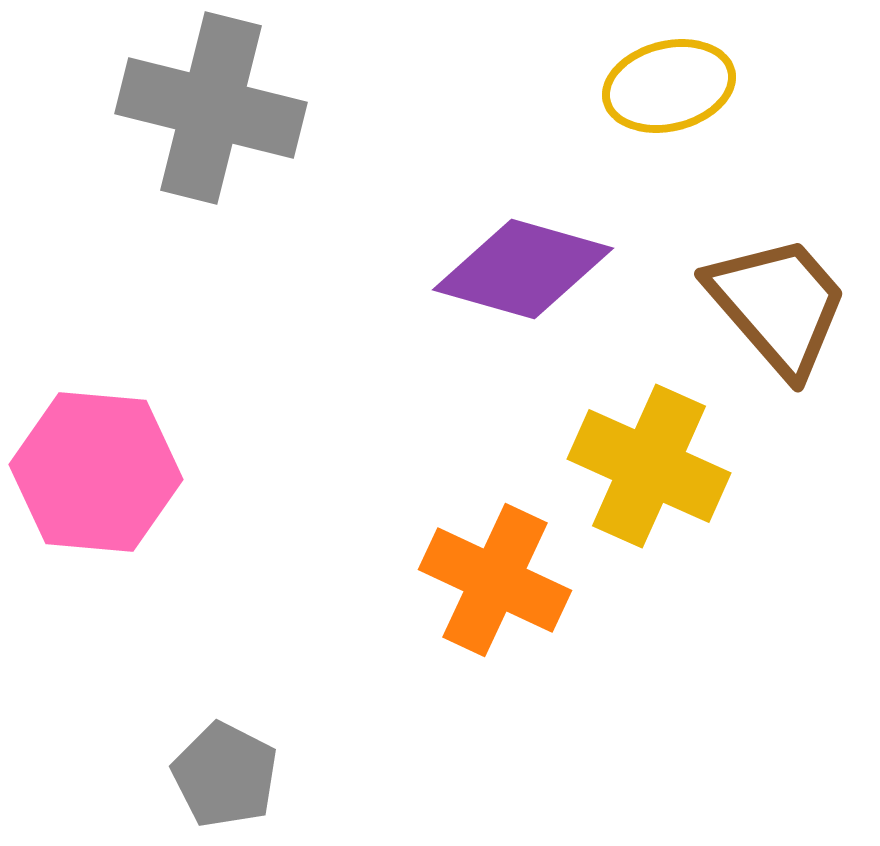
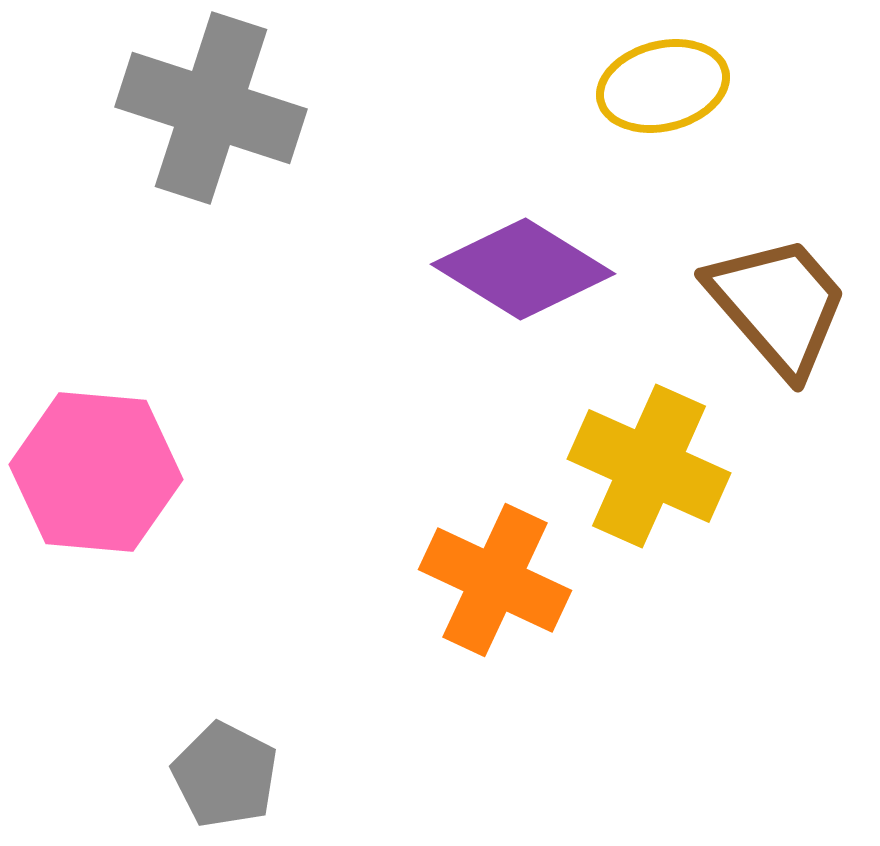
yellow ellipse: moved 6 px left
gray cross: rotated 4 degrees clockwise
purple diamond: rotated 16 degrees clockwise
